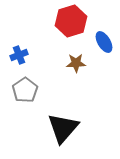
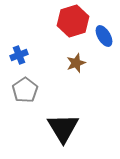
red hexagon: moved 2 px right
blue ellipse: moved 6 px up
brown star: rotated 18 degrees counterclockwise
black triangle: rotated 12 degrees counterclockwise
